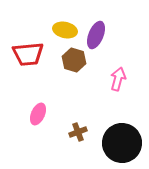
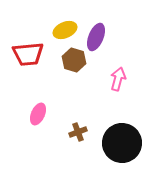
yellow ellipse: rotated 35 degrees counterclockwise
purple ellipse: moved 2 px down
